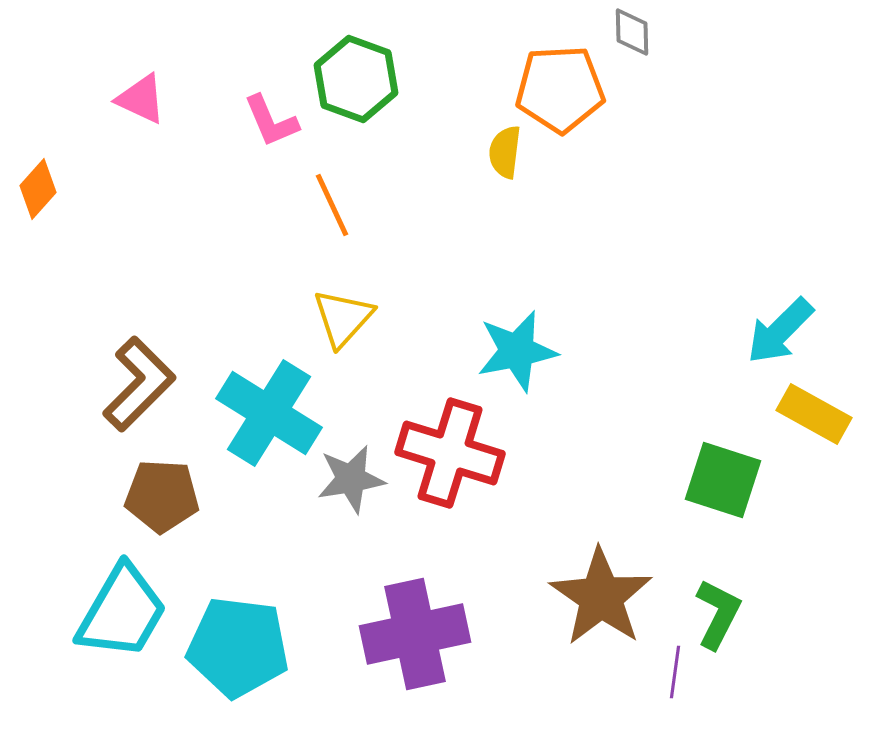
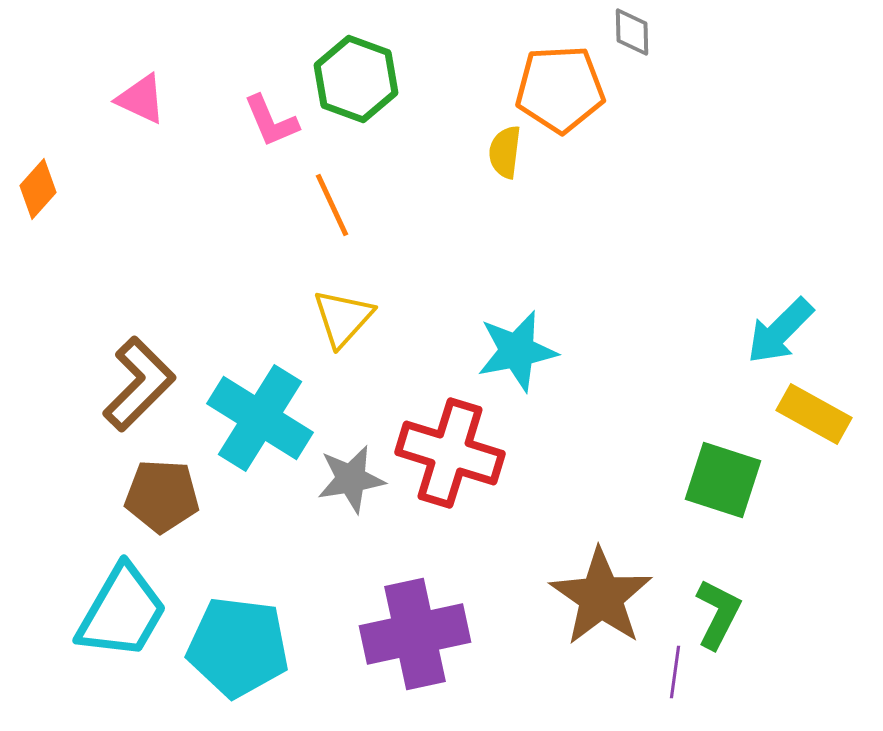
cyan cross: moved 9 px left, 5 px down
